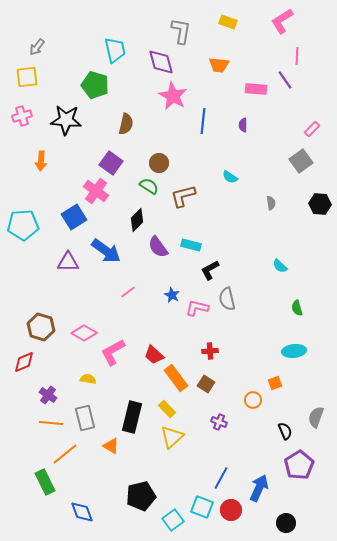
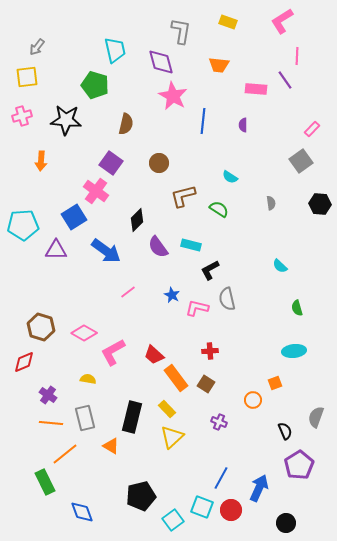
green semicircle at (149, 186): moved 70 px right, 23 px down
purple triangle at (68, 262): moved 12 px left, 12 px up
